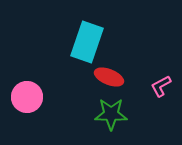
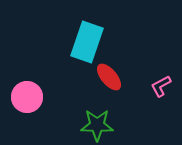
red ellipse: rotated 28 degrees clockwise
green star: moved 14 px left, 11 px down
